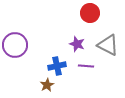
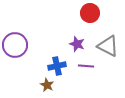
gray triangle: moved 1 px down
brown star: rotated 16 degrees counterclockwise
